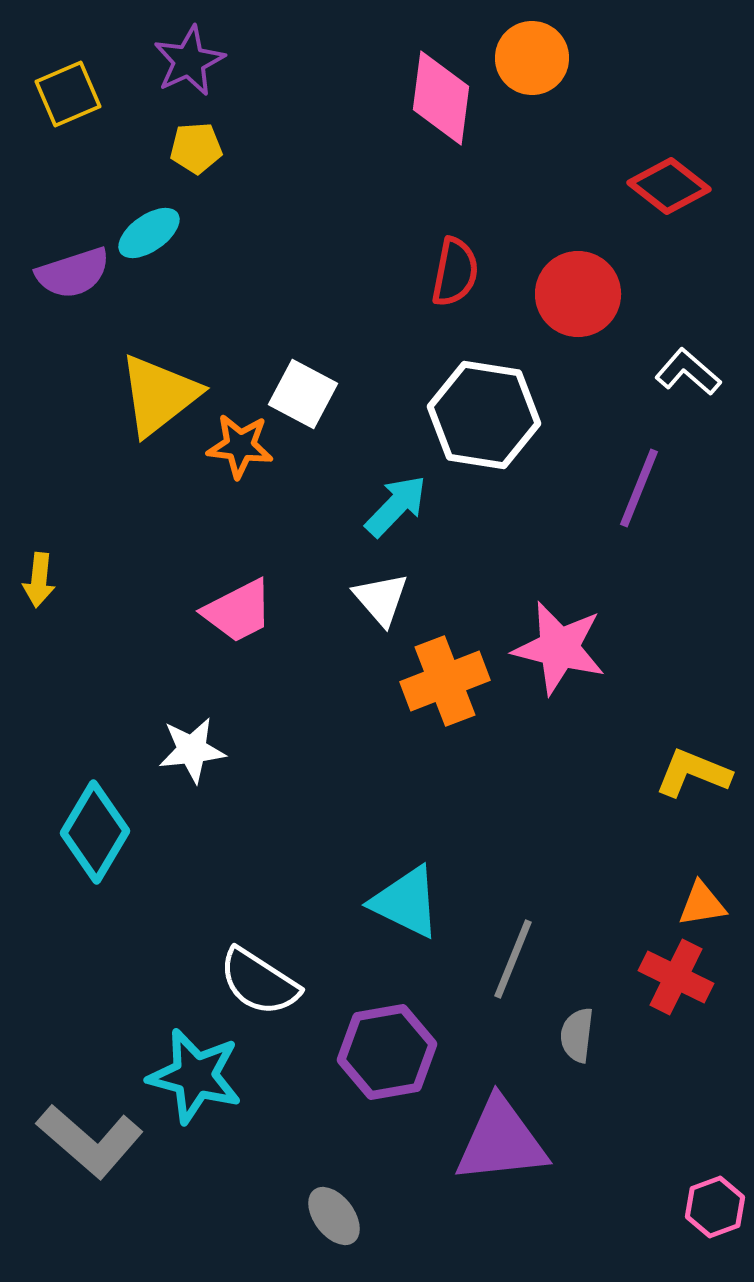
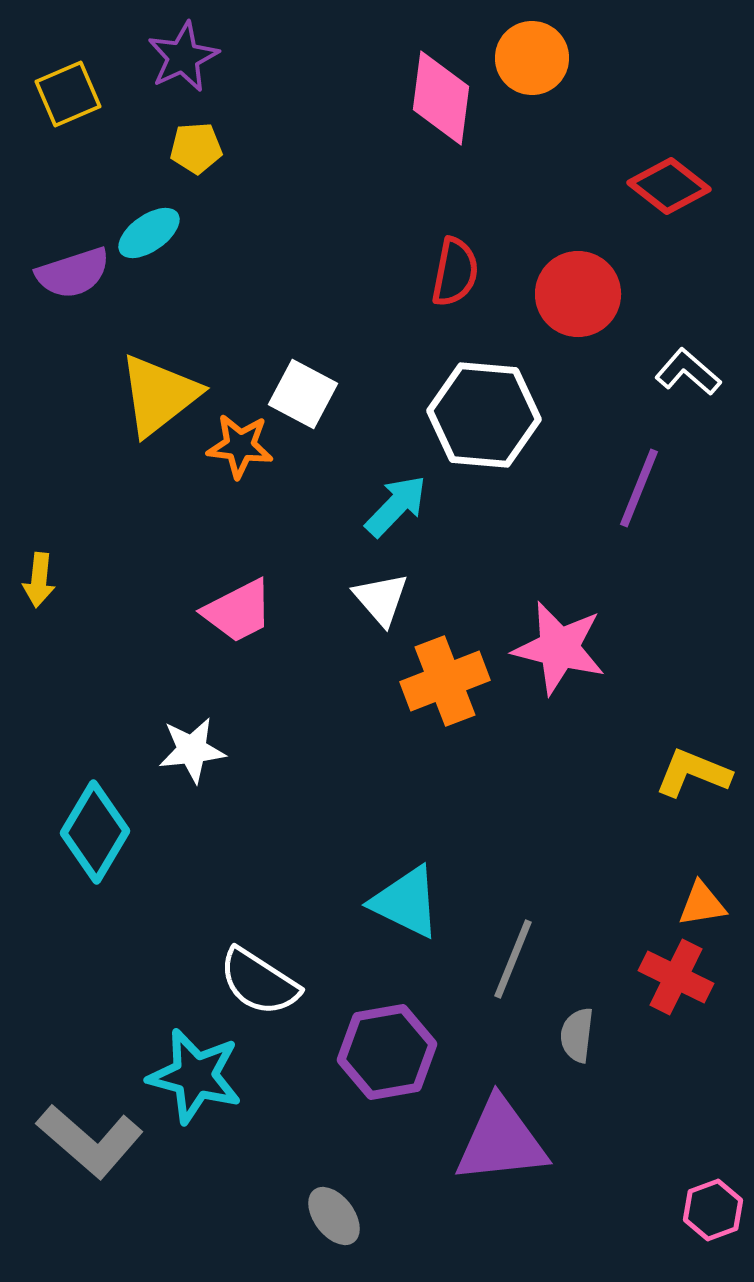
purple star: moved 6 px left, 4 px up
white hexagon: rotated 4 degrees counterclockwise
pink hexagon: moved 2 px left, 3 px down
